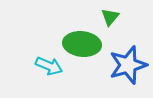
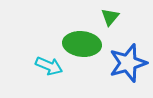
blue star: moved 2 px up
